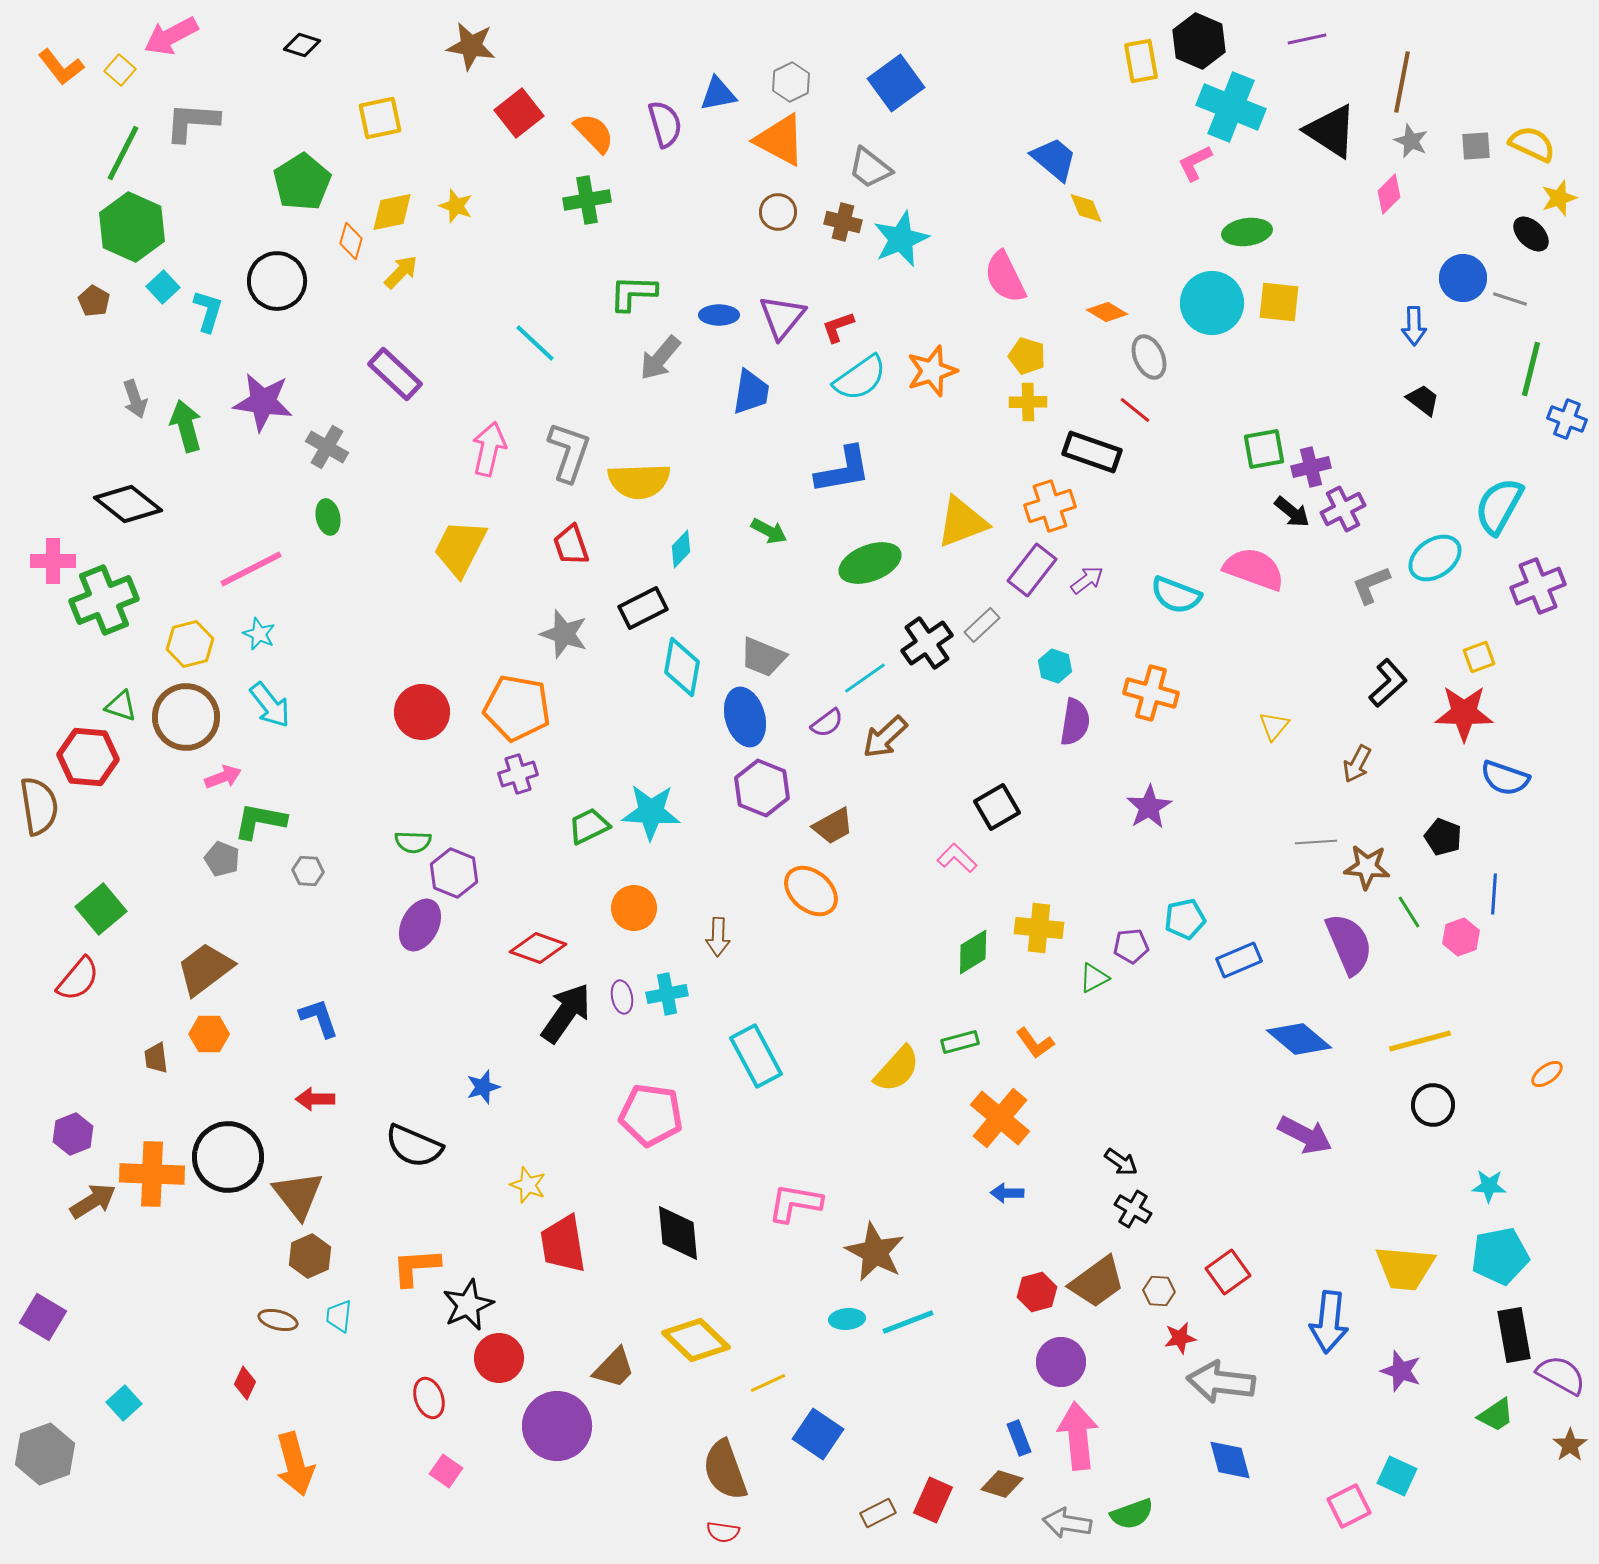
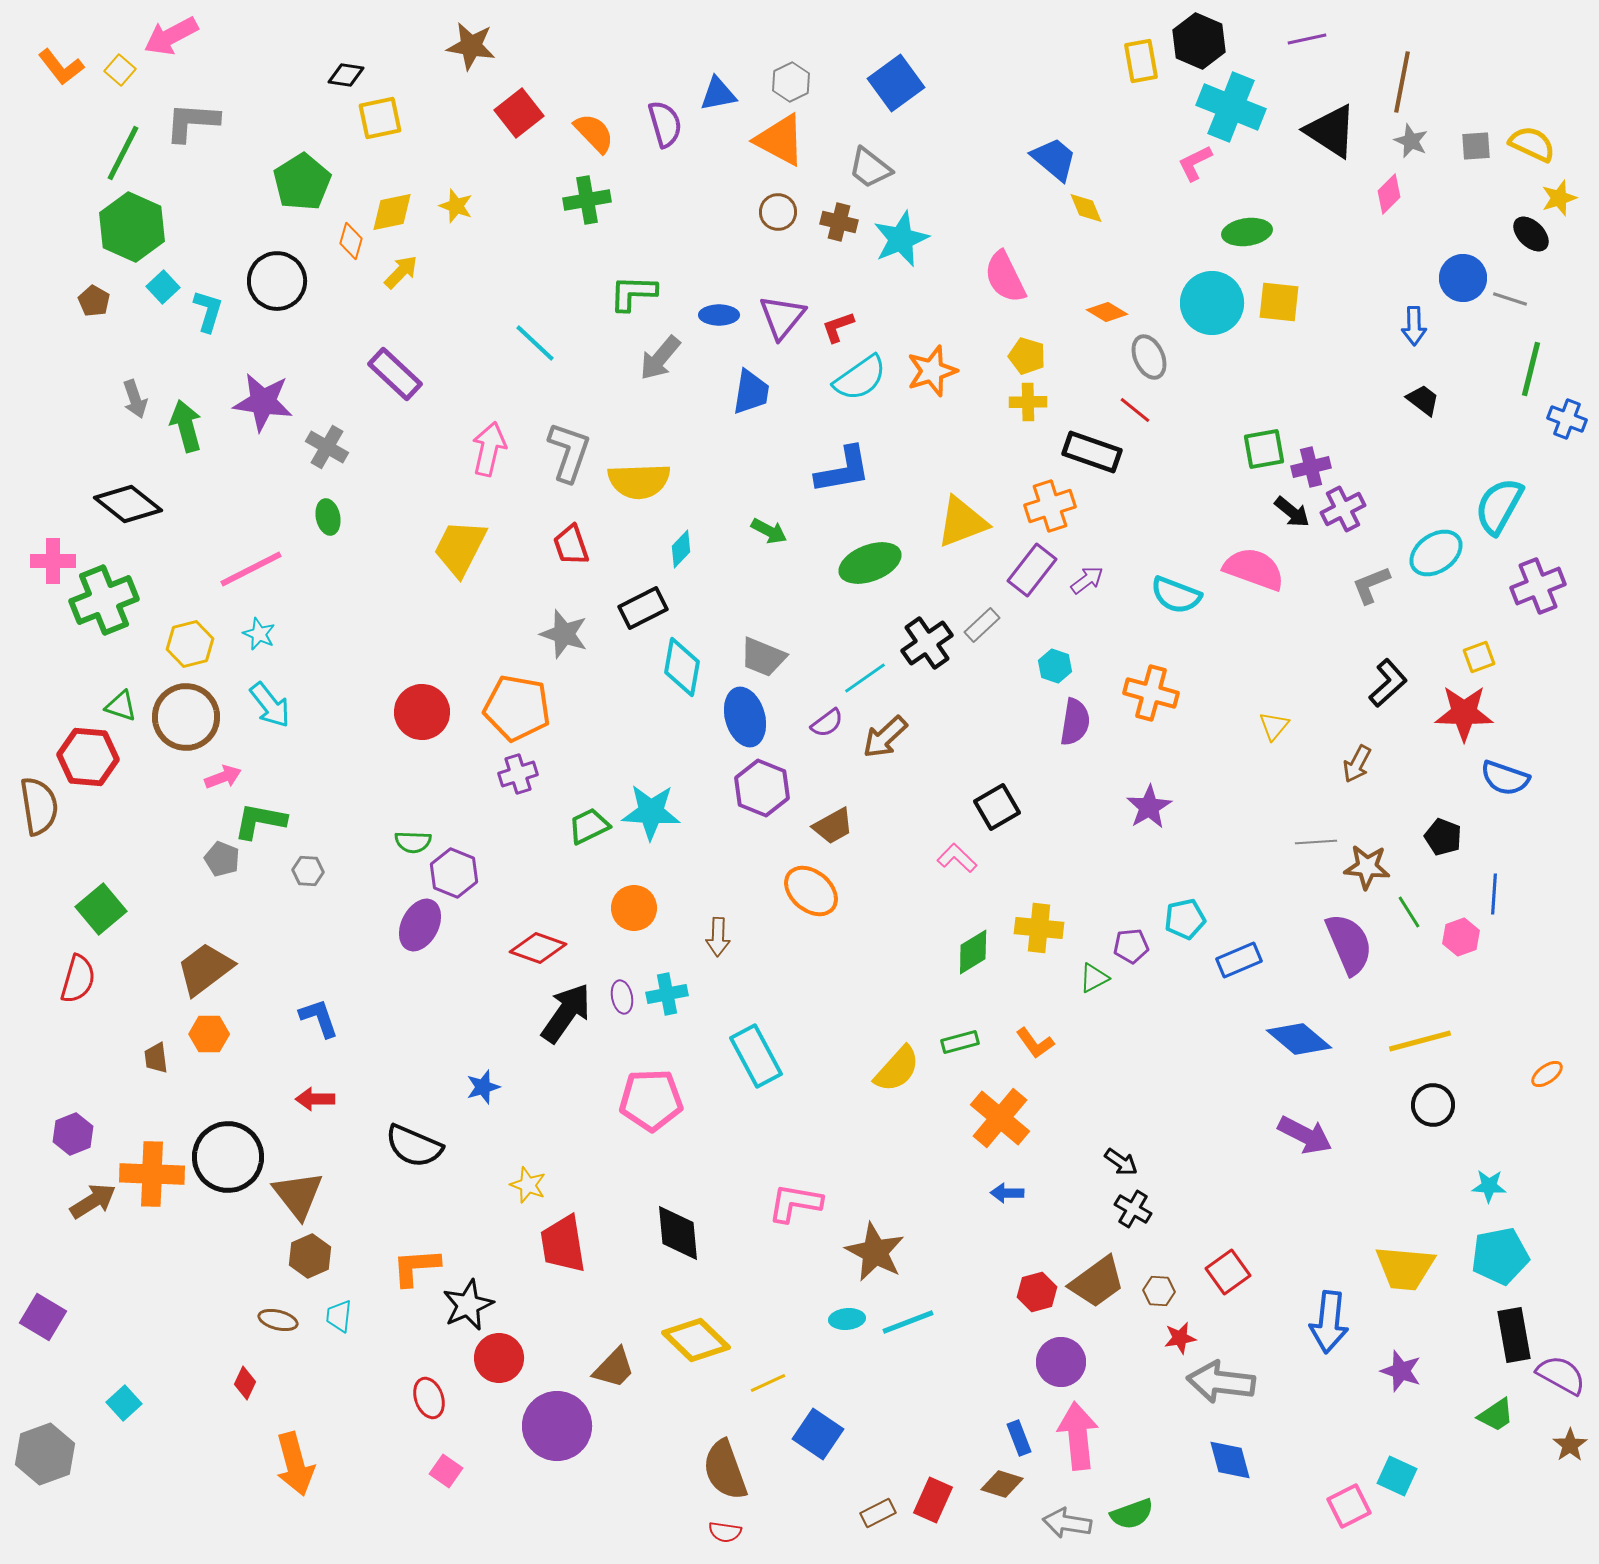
black diamond at (302, 45): moved 44 px right, 30 px down; rotated 9 degrees counterclockwise
brown cross at (843, 222): moved 4 px left
cyan ellipse at (1435, 558): moved 1 px right, 5 px up
red semicircle at (78, 979): rotated 24 degrees counterclockwise
pink pentagon at (651, 1115): moved 15 px up; rotated 10 degrees counterclockwise
red semicircle at (723, 1532): moved 2 px right
